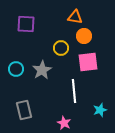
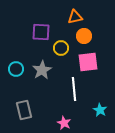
orange triangle: rotated 21 degrees counterclockwise
purple square: moved 15 px right, 8 px down
white line: moved 2 px up
cyan star: rotated 24 degrees counterclockwise
